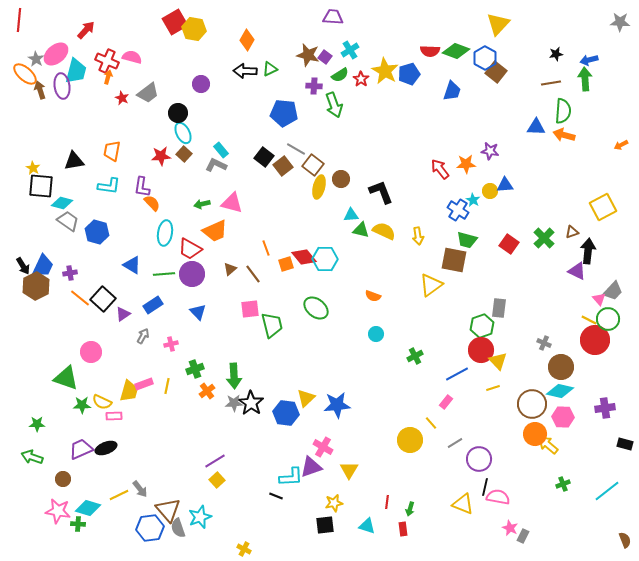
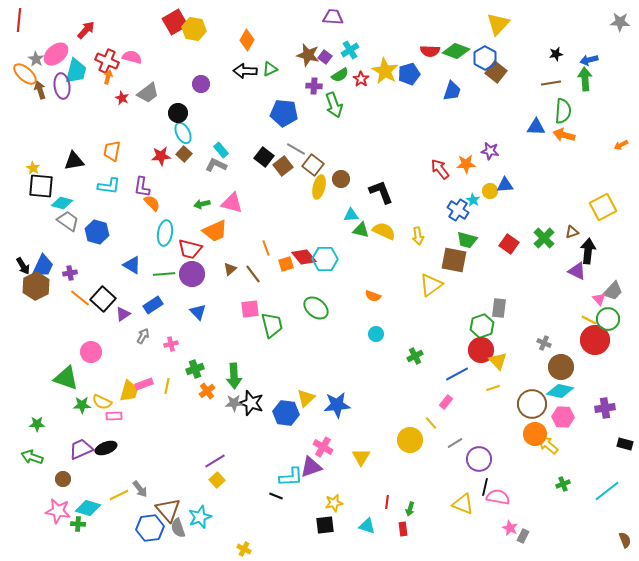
red trapezoid at (190, 249): rotated 15 degrees counterclockwise
black star at (251, 403): rotated 15 degrees counterclockwise
yellow triangle at (349, 470): moved 12 px right, 13 px up
